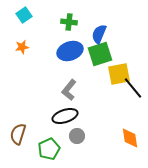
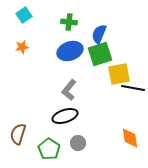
black line: rotated 40 degrees counterclockwise
gray circle: moved 1 px right, 7 px down
green pentagon: rotated 15 degrees counterclockwise
